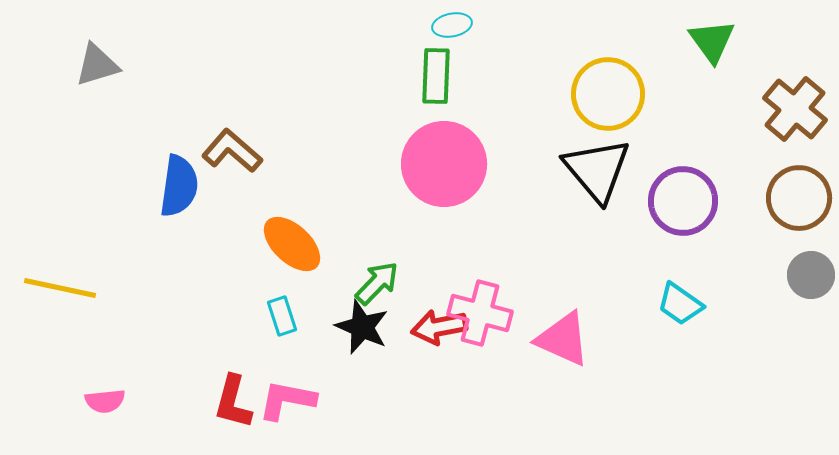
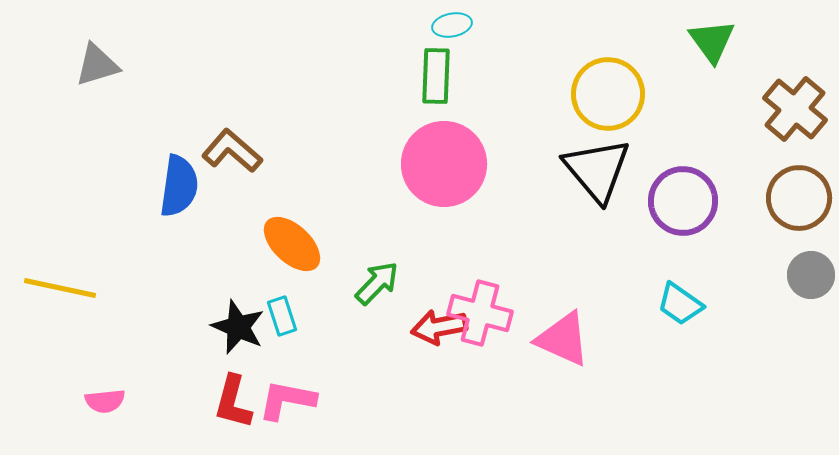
black star: moved 124 px left
